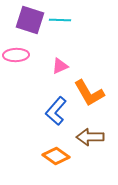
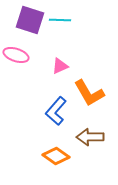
pink ellipse: rotated 20 degrees clockwise
